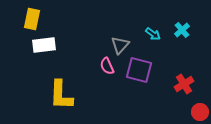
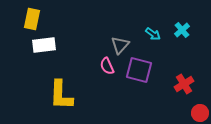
red circle: moved 1 px down
